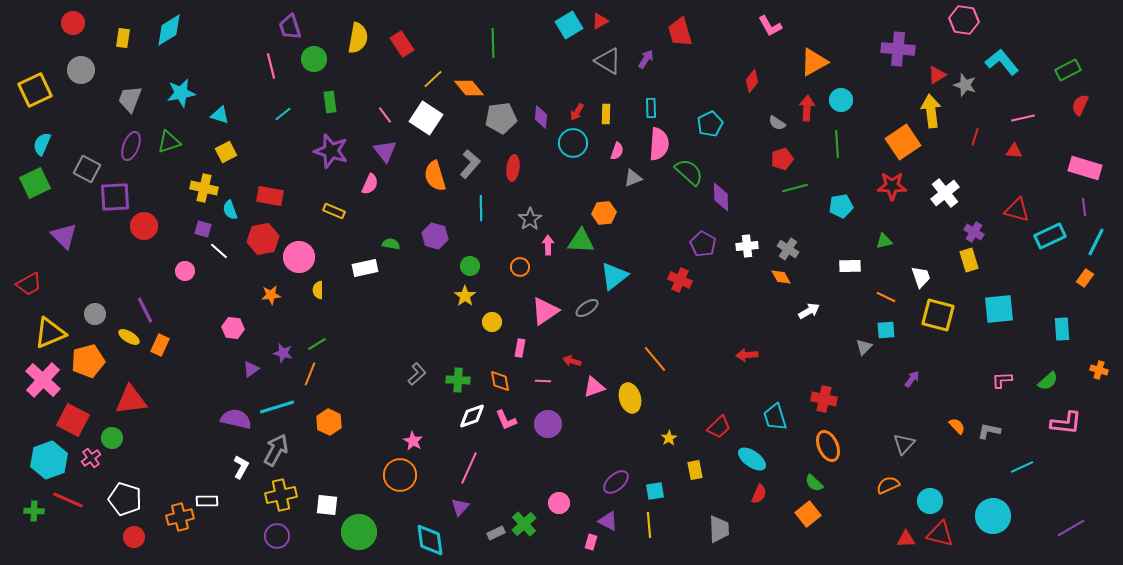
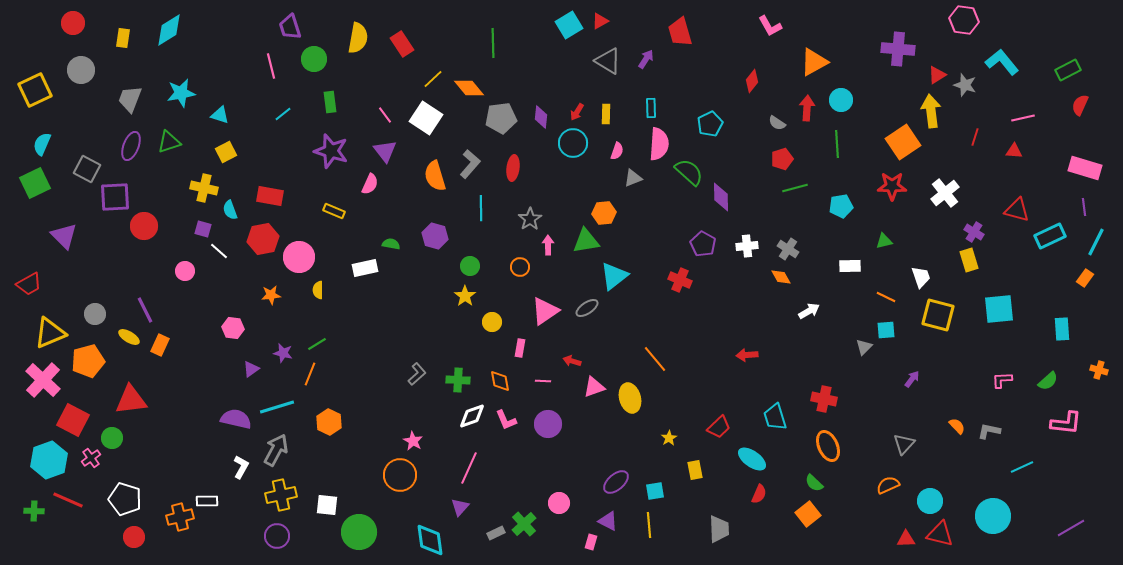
green triangle at (581, 241): moved 5 px right; rotated 12 degrees counterclockwise
